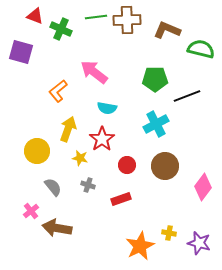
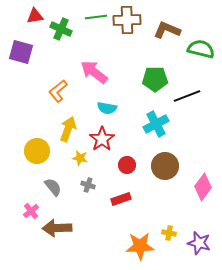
red triangle: rotated 30 degrees counterclockwise
brown arrow: rotated 12 degrees counterclockwise
orange star: rotated 24 degrees clockwise
